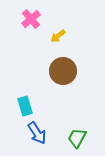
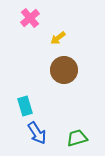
pink cross: moved 1 px left, 1 px up
yellow arrow: moved 2 px down
brown circle: moved 1 px right, 1 px up
green trapezoid: rotated 45 degrees clockwise
